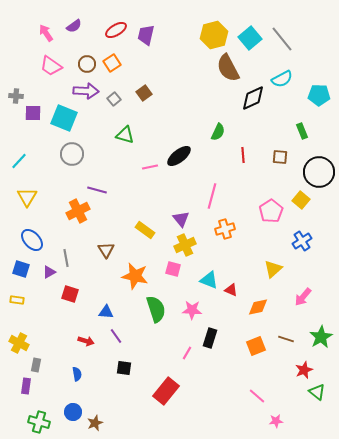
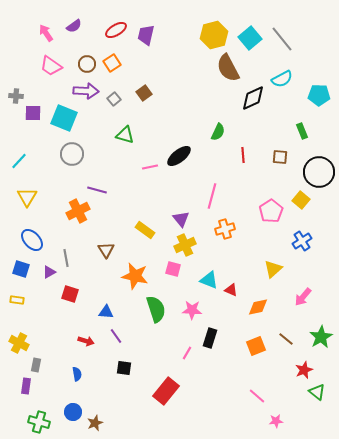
brown line at (286, 339): rotated 21 degrees clockwise
